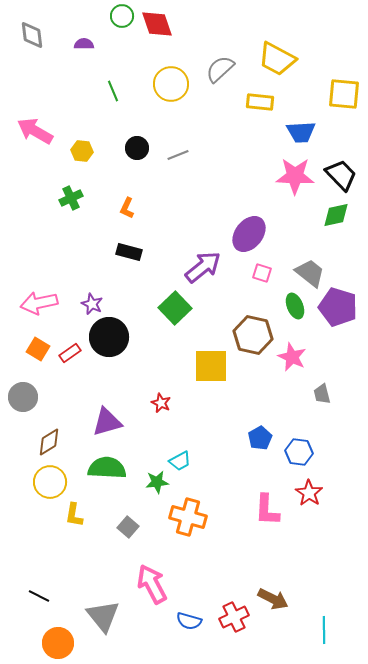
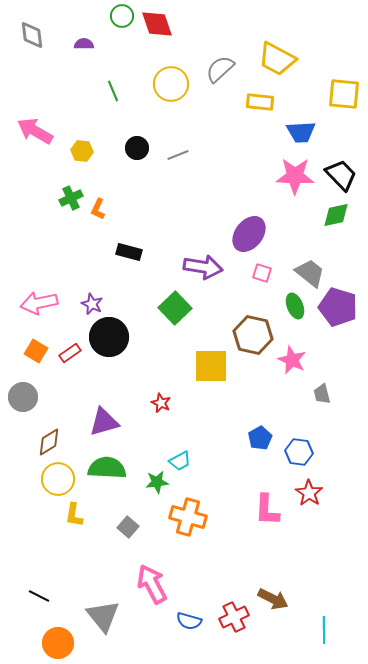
orange L-shape at (127, 208): moved 29 px left, 1 px down
purple arrow at (203, 267): rotated 48 degrees clockwise
orange square at (38, 349): moved 2 px left, 2 px down
pink star at (292, 357): moved 3 px down
purple triangle at (107, 422): moved 3 px left
yellow circle at (50, 482): moved 8 px right, 3 px up
